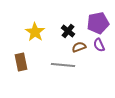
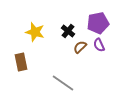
yellow star: rotated 18 degrees counterclockwise
brown semicircle: moved 1 px right; rotated 24 degrees counterclockwise
gray line: moved 18 px down; rotated 30 degrees clockwise
